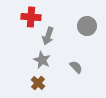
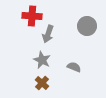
red cross: moved 1 px right, 1 px up
gray arrow: moved 2 px up
gray semicircle: moved 2 px left; rotated 24 degrees counterclockwise
brown cross: moved 4 px right
